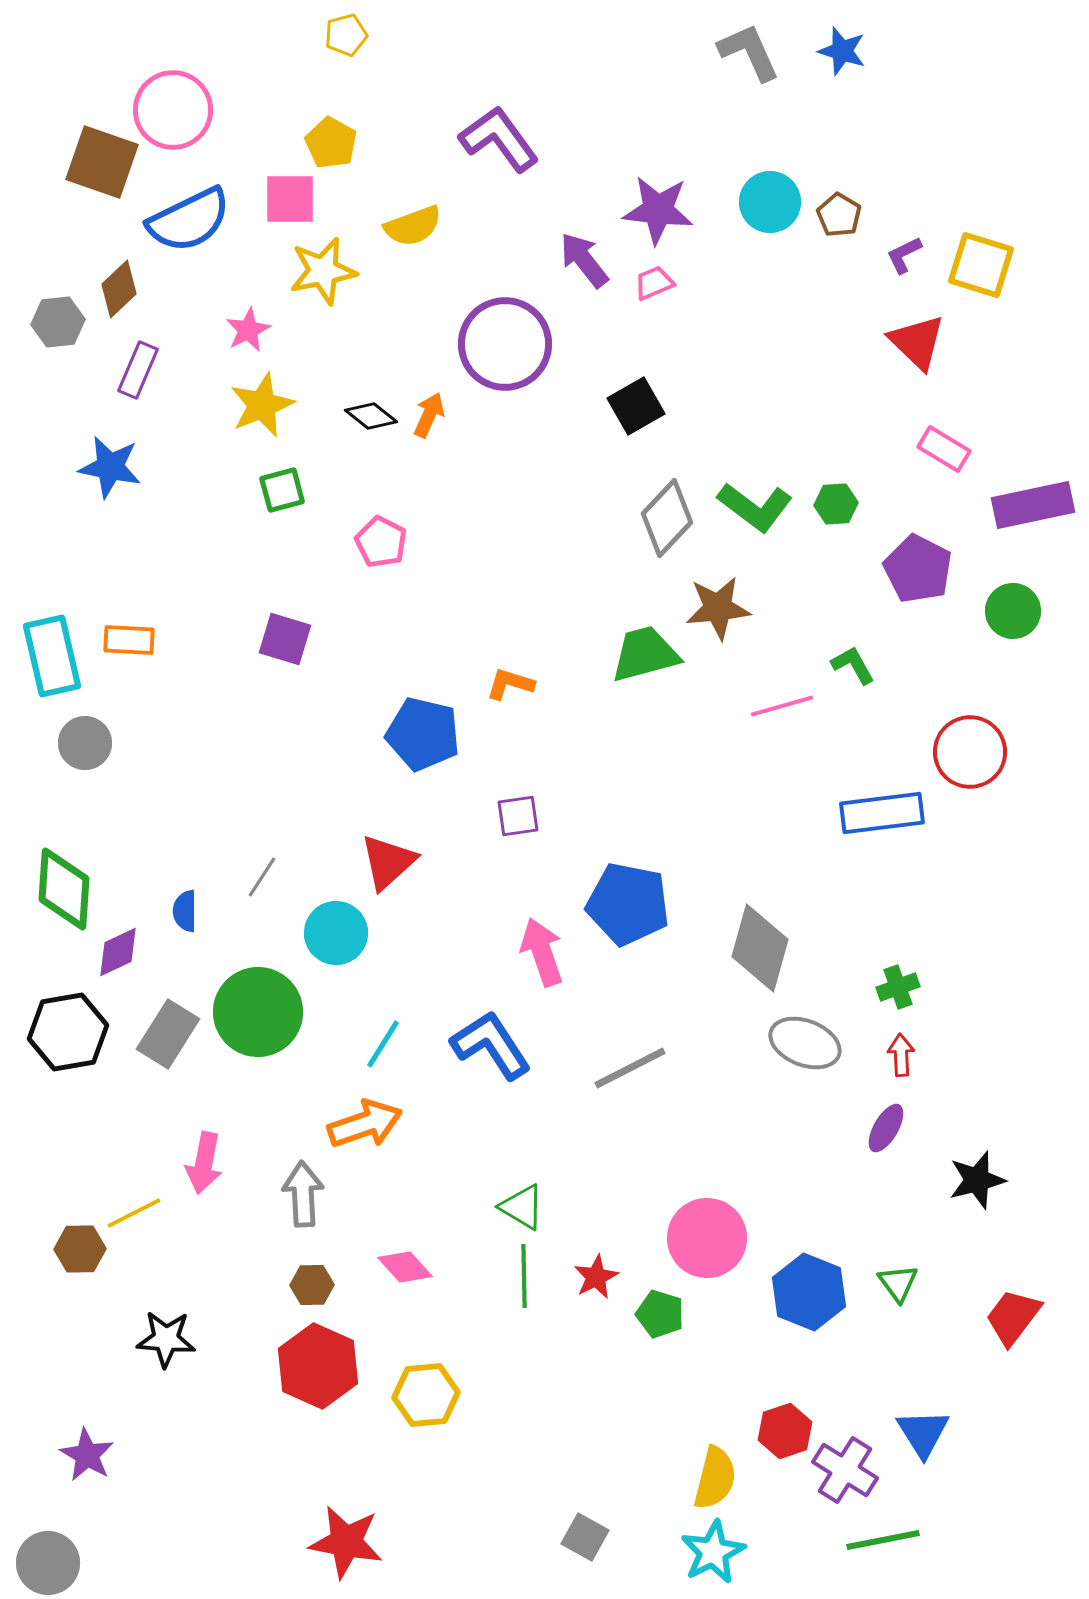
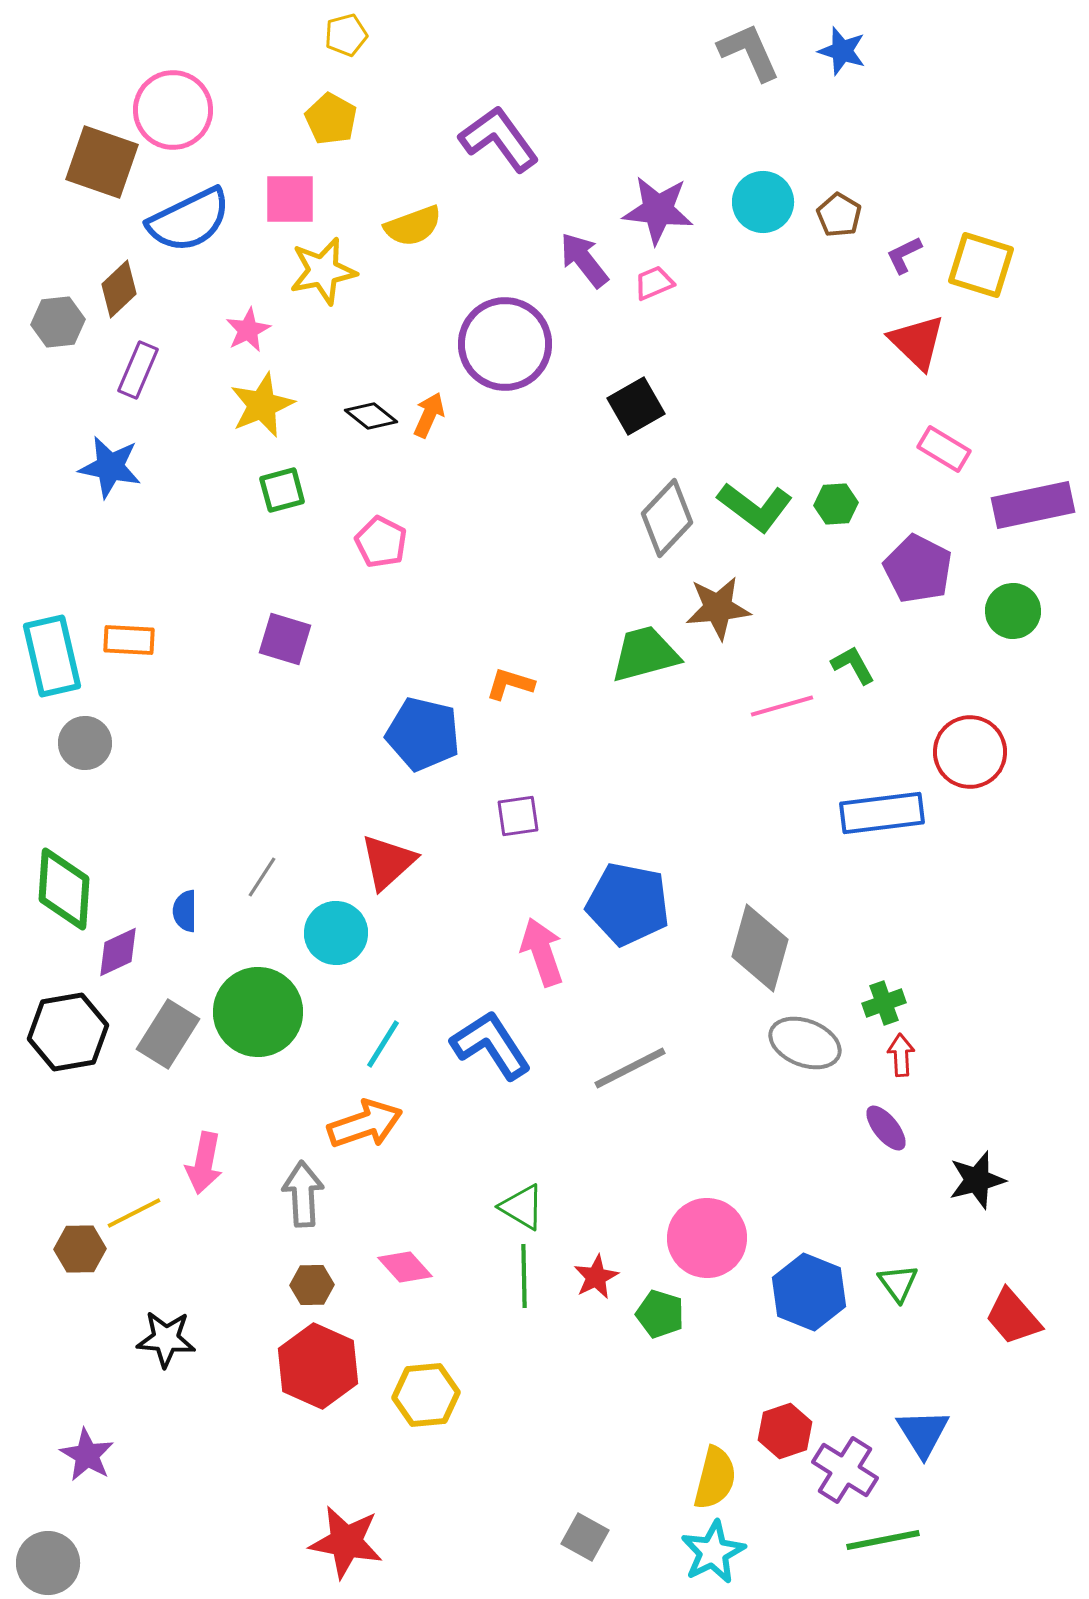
yellow pentagon at (331, 143): moved 24 px up
cyan circle at (770, 202): moved 7 px left
green cross at (898, 987): moved 14 px left, 16 px down
purple ellipse at (886, 1128): rotated 69 degrees counterclockwise
red trapezoid at (1013, 1317): rotated 78 degrees counterclockwise
